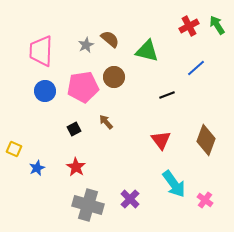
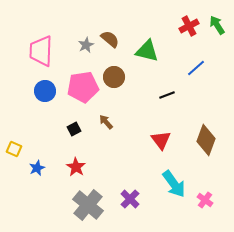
gray cross: rotated 24 degrees clockwise
